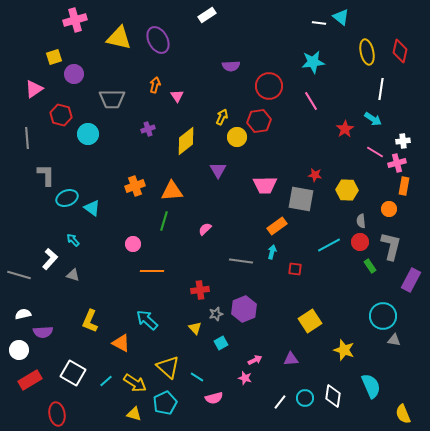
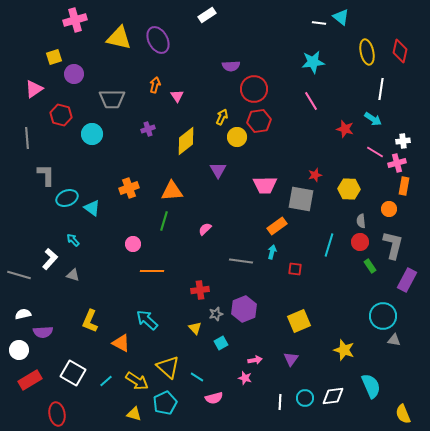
red circle at (269, 86): moved 15 px left, 3 px down
red star at (345, 129): rotated 24 degrees counterclockwise
cyan circle at (88, 134): moved 4 px right
red star at (315, 175): rotated 24 degrees counterclockwise
orange cross at (135, 186): moved 6 px left, 2 px down
yellow hexagon at (347, 190): moved 2 px right, 1 px up
cyan line at (329, 245): rotated 45 degrees counterclockwise
gray L-shape at (391, 246): moved 2 px right, 1 px up
purple rectangle at (411, 280): moved 4 px left
yellow square at (310, 321): moved 11 px left; rotated 10 degrees clockwise
purple triangle at (291, 359): rotated 49 degrees counterclockwise
pink arrow at (255, 360): rotated 16 degrees clockwise
yellow arrow at (135, 383): moved 2 px right, 2 px up
white diamond at (333, 396): rotated 75 degrees clockwise
white line at (280, 402): rotated 35 degrees counterclockwise
